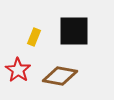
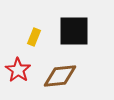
brown diamond: rotated 16 degrees counterclockwise
